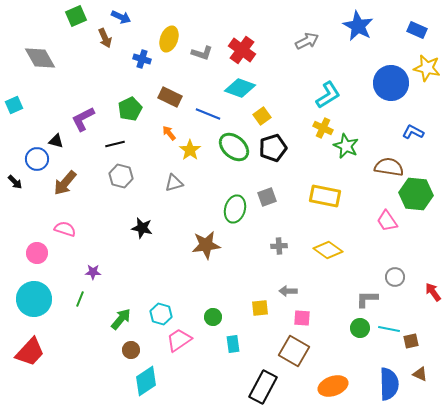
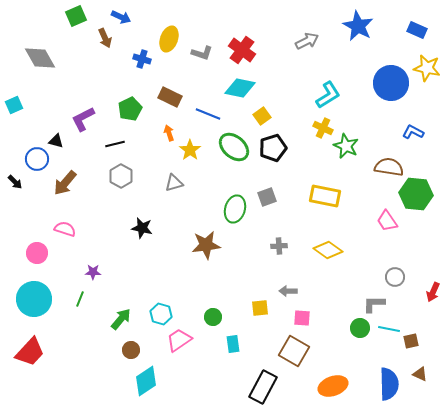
cyan diamond at (240, 88): rotated 8 degrees counterclockwise
orange arrow at (169, 133): rotated 21 degrees clockwise
gray hexagon at (121, 176): rotated 15 degrees clockwise
red arrow at (433, 292): rotated 120 degrees counterclockwise
gray L-shape at (367, 299): moved 7 px right, 5 px down
